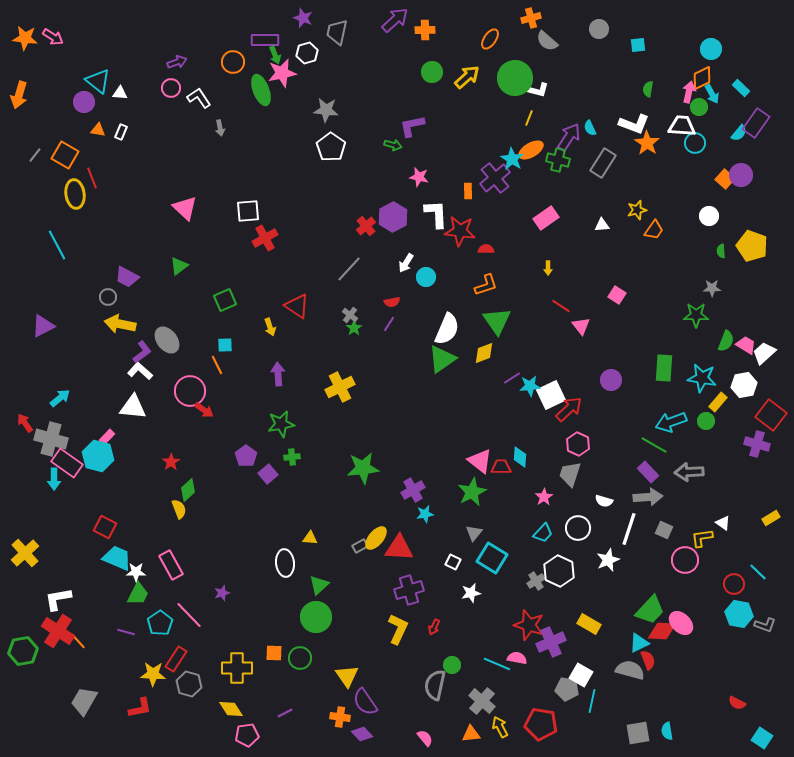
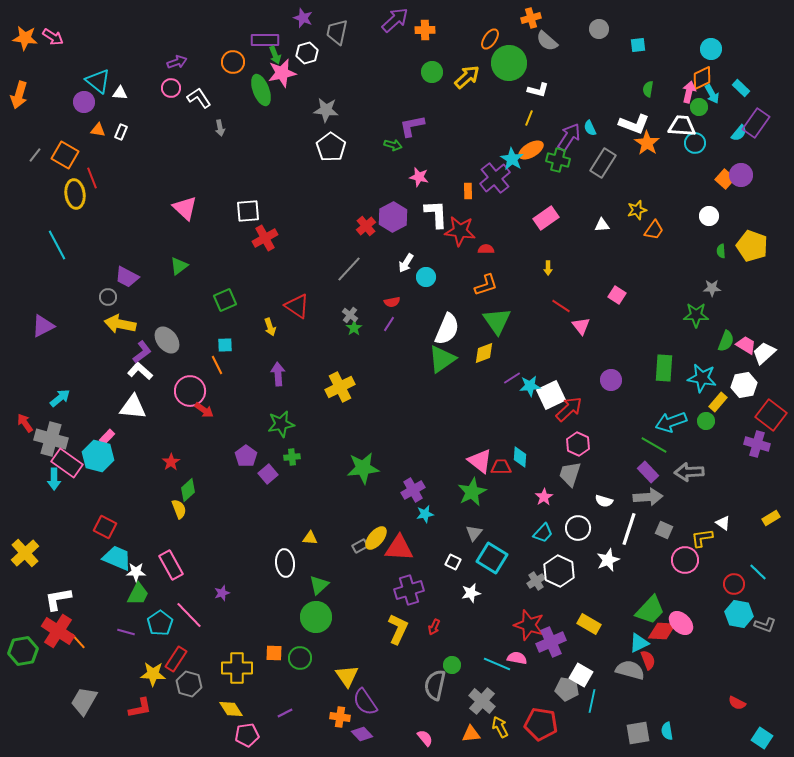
green circle at (515, 78): moved 6 px left, 15 px up
